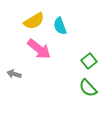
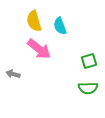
yellow semicircle: rotated 105 degrees clockwise
green square: rotated 21 degrees clockwise
gray arrow: moved 1 px left
green semicircle: rotated 48 degrees counterclockwise
